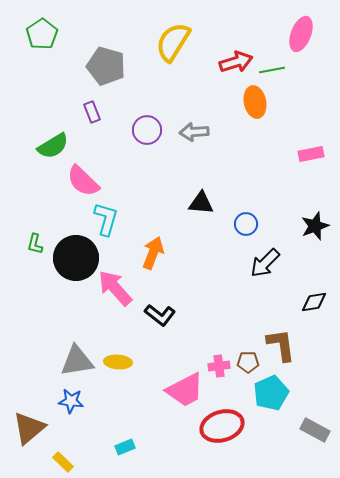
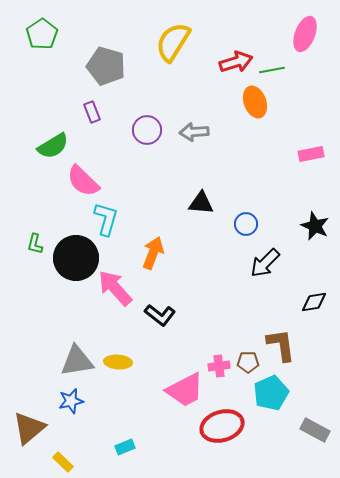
pink ellipse: moved 4 px right
orange ellipse: rotated 8 degrees counterclockwise
black star: rotated 28 degrees counterclockwise
blue star: rotated 20 degrees counterclockwise
